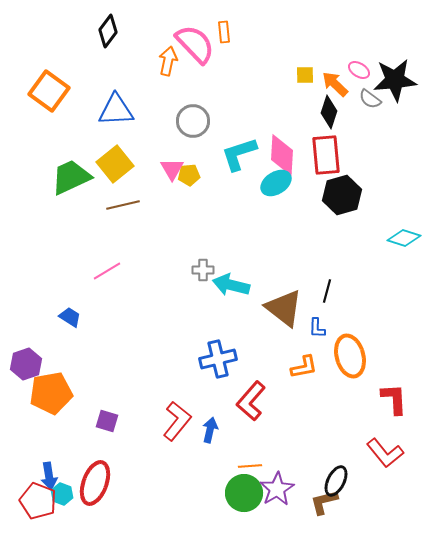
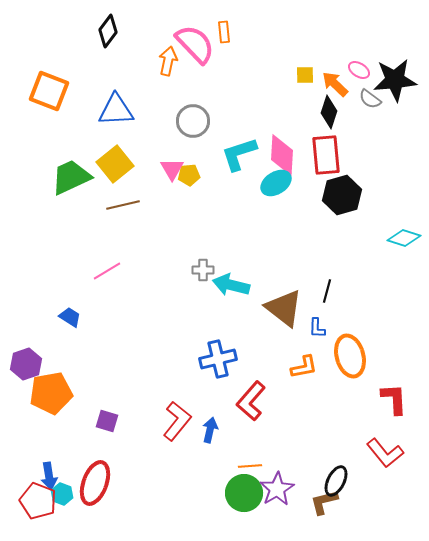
orange square at (49, 91): rotated 15 degrees counterclockwise
